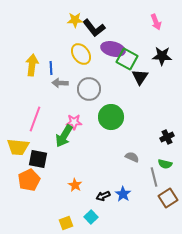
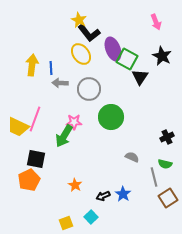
yellow star: moved 4 px right; rotated 28 degrees clockwise
black L-shape: moved 5 px left, 5 px down
purple ellipse: rotated 55 degrees clockwise
black star: rotated 24 degrees clockwise
yellow trapezoid: moved 20 px up; rotated 20 degrees clockwise
black square: moved 2 px left
